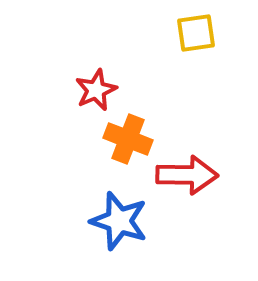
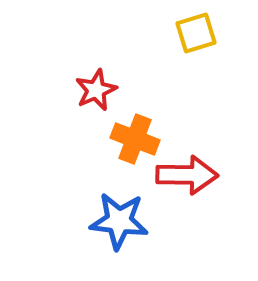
yellow square: rotated 9 degrees counterclockwise
orange cross: moved 7 px right
blue star: rotated 12 degrees counterclockwise
